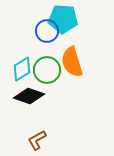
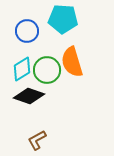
blue circle: moved 20 px left
